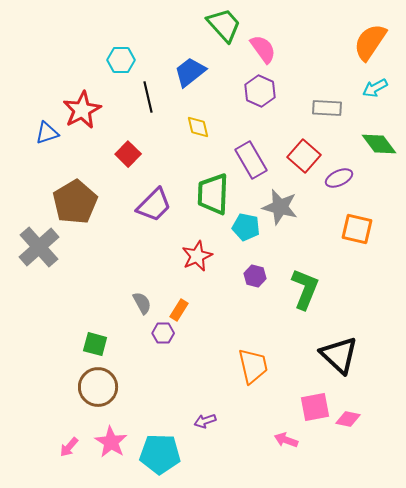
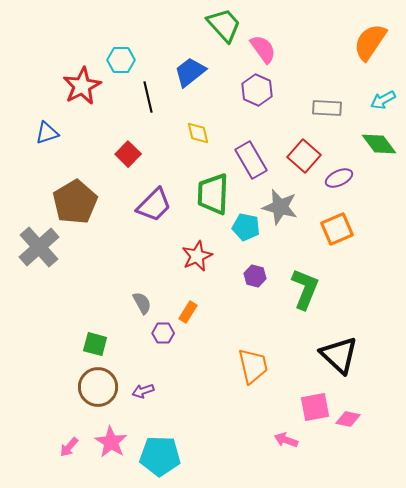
cyan arrow at (375, 88): moved 8 px right, 12 px down
purple hexagon at (260, 91): moved 3 px left, 1 px up
red star at (82, 110): moved 24 px up
yellow diamond at (198, 127): moved 6 px down
orange square at (357, 229): moved 20 px left; rotated 36 degrees counterclockwise
orange rectangle at (179, 310): moved 9 px right, 2 px down
purple arrow at (205, 421): moved 62 px left, 30 px up
cyan pentagon at (160, 454): moved 2 px down
